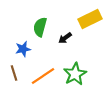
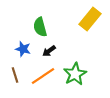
yellow rectangle: rotated 25 degrees counterclockwise
green semicircle: rotated 30 degrees counterclockwise
black arrow: moved 16 px left, 13 px down
blue star: rotated 28 degrees clockwise
brown line: moved 1 px right, 2 px down
